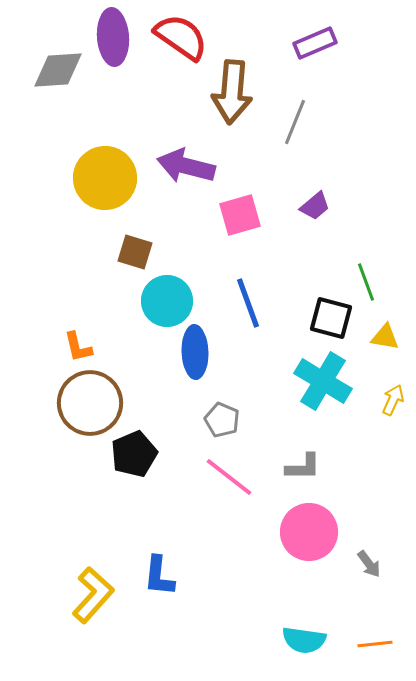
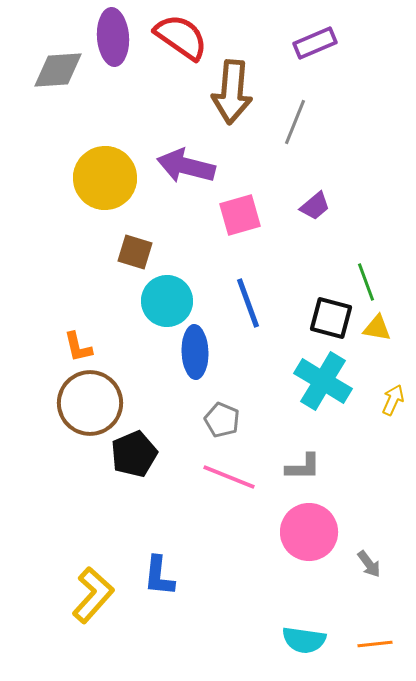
yellow triangle: moved 8 px left, 9 px up
pink line: rotated 16 degrees counterclockwise
